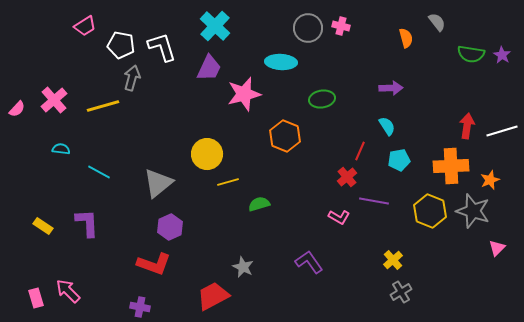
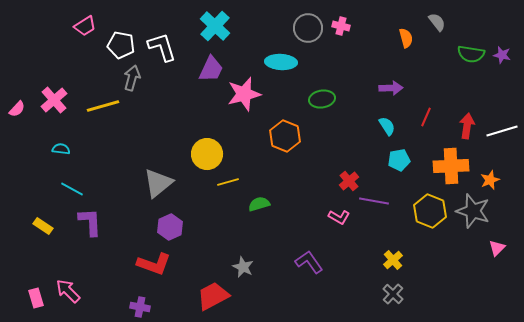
purple star at (502, 55): rotated 18 degrees counterclockwise
purple trapezoid at (209, 68): moved 2 px right, 1 px down
red line at (360, 151): moved 66 px right, 34 px up
cyan line at (99, 172): moved 27 px left, 17 px down
red cross at (347, 177): moved 2 px right, 4 px down
purple L-shape at (87, 223): moved 3 px right, 1 px up
gray cross at (401, 292): moved 8 px left, 2 px down; rotated 15 degrees counterclockwise
